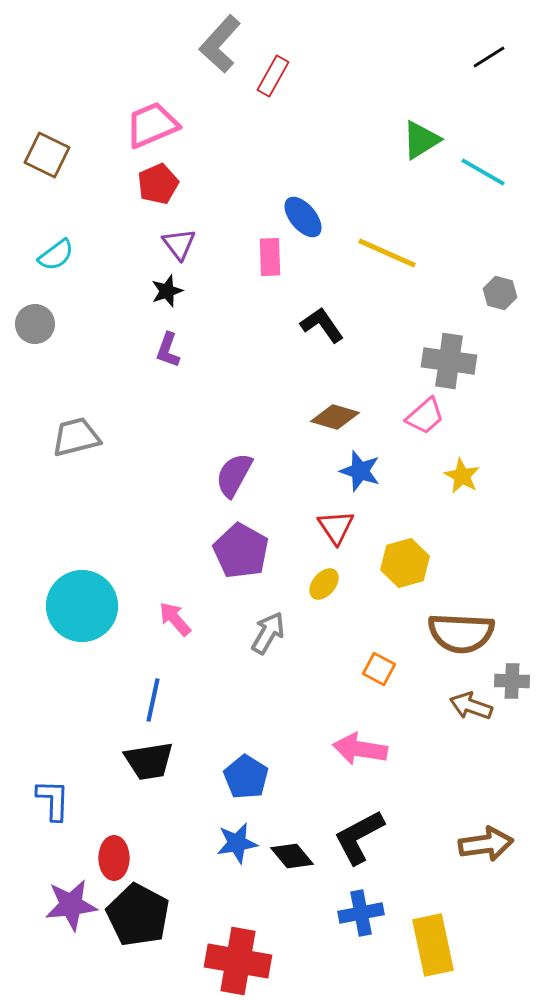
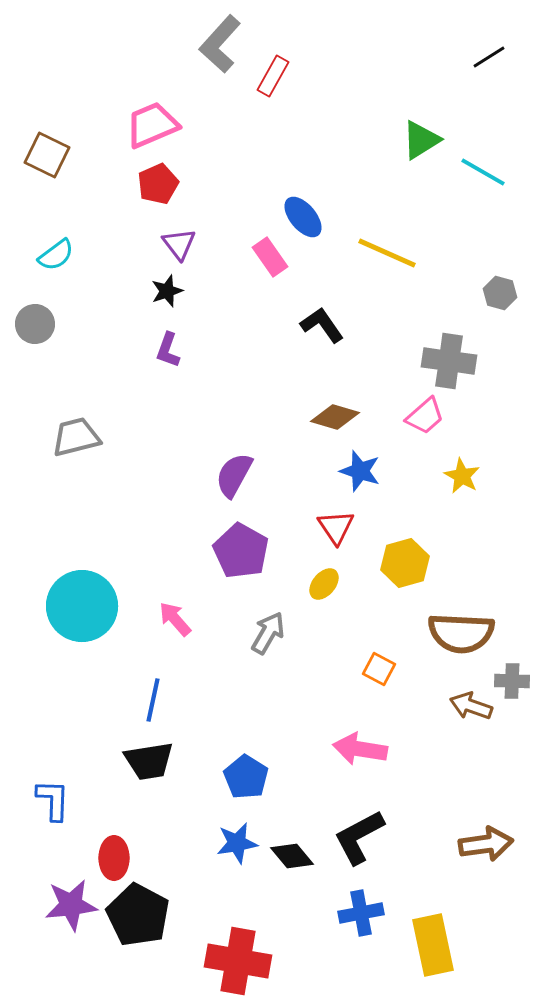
pink rectangle at (270, 257): rotated 33 degrees counterclockwise
